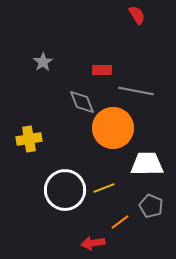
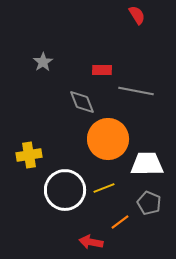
orange circle: moved 5 px left, 11 px down
yellow cross: moved 16 px down
gray pentagon: moved 2 px left, 3 px up
red arrow: moved 2 px left, 1 px up; rotated 20 degrees clockwise
